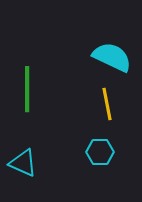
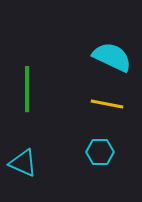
yellow line: rotated 68 degrees counterclockwise
